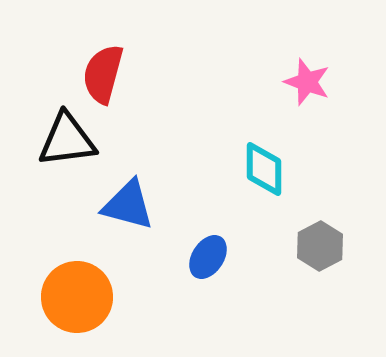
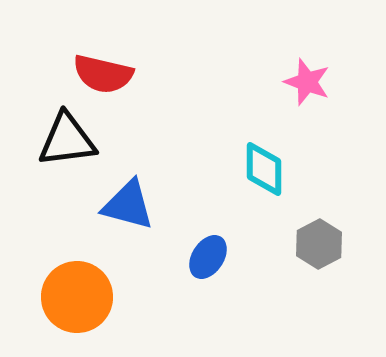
red semicircle: rotated 92 degrees counterclockwise
gray hexagon: moved 1 px left, 2 px up
